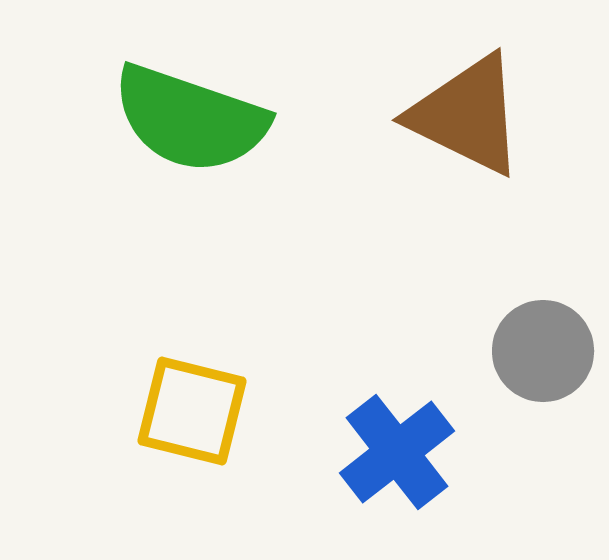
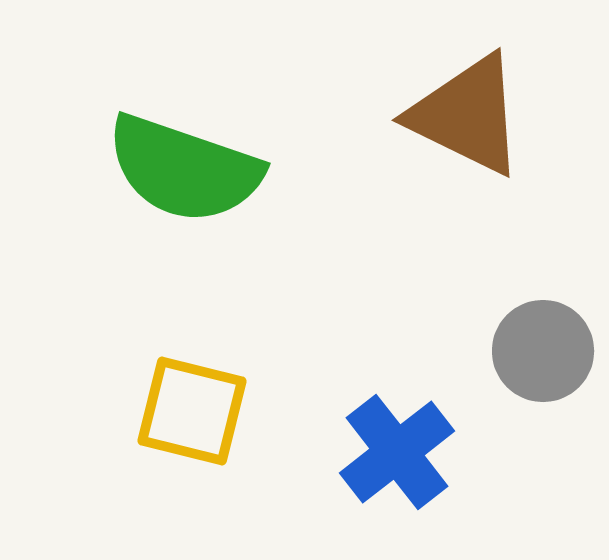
green semicircle: moved 6 px left, 50 px down
